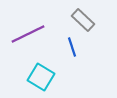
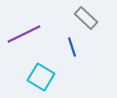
gray rectangle: moved 3 px right, 2 px up
purple line: moved 4 px left
